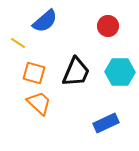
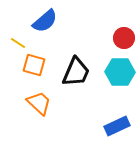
red circle: moved 16 px right, 12 px down
orange square: moved 8 px up
blue rectangle: moved 11 px right, 3 px down
